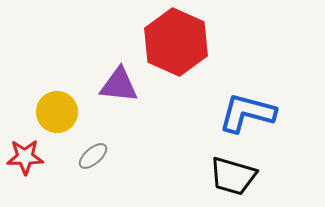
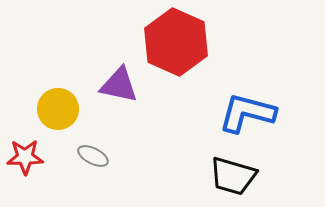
purple triangle: rotated 6 degrees clockwise
yellow circle: moved 1 px right, 3 px up
gray ellipse: rotated 68 degrees clockwise
